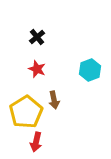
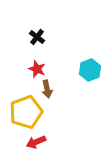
black cross: rotated 14 degrees counterclockwise
brown arrow: moved 7 px left, 11 px up
yellow pentagon: rotated 12 degrees clockwise
red arrow: rotated 54 degrees clockwise
